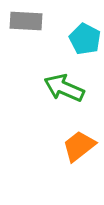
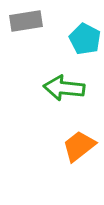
gray rectangle: rotated 12 degrees counterclockwise
green arrow: rotated 18 degrees counterclockwise
